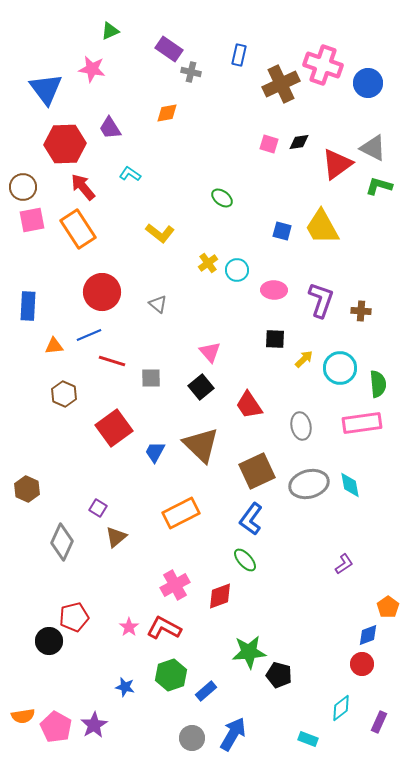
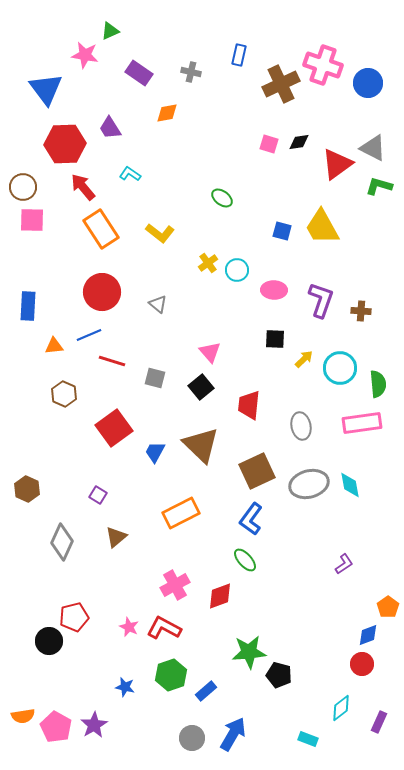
purple rectangle at (169, 49): moved 30 px left, 24 px down
pink star at (92, 69): moved 7 px left, 14 px up
pink square at (32, 220): rotated 12 degrees clockwise
orange rectangle at (78, 229): moved 23 px right
gray square at (151, 378): moved 4 px right; rotated 15 degrees clockwise
red trapezoid at (249, 405): rotated 40 degrees clockwise
purple square at (98, 508): moved 13 px up
pink star at (129, 627): rotated 12 degrees counterclockwise
